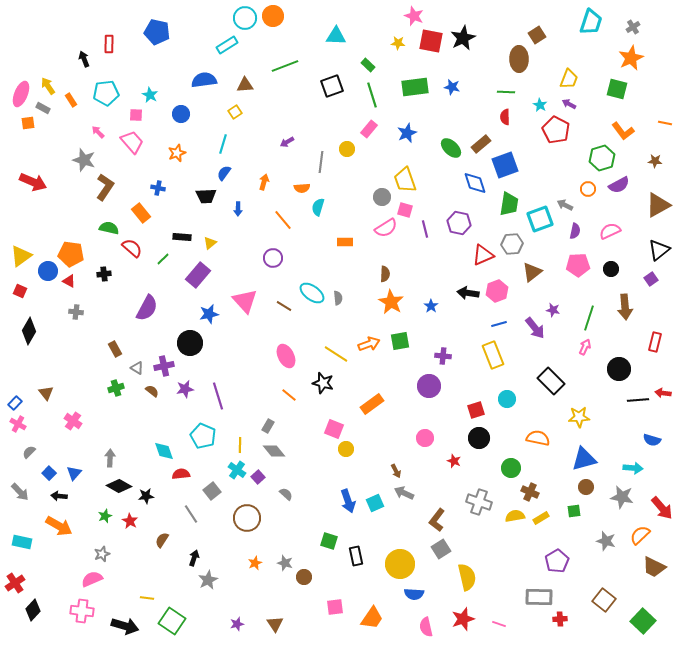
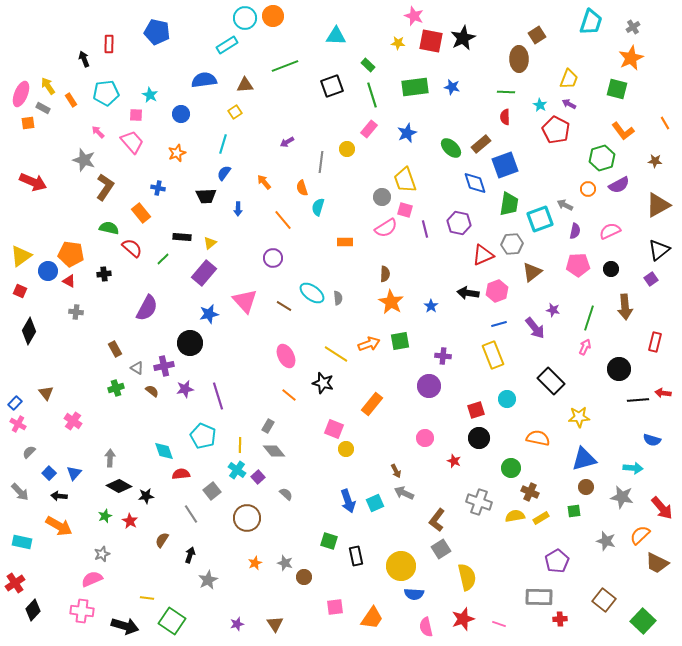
orange line at (665, 123): rotated 48 degrees clockwise
orange arrow at (264, 182): rotated 56 degrees counterclockwise
orange semicircle at (302, 188): rotated 77 degrees clockwise
purple rectangle at (198, 275): moved 6 px right, 2 px up
orange rectangle at (372, 404): rotated 15 degrees counterclockwise
black arrow at (194, 558): moved 4 px left, 3 px up
yellow circle at (400, 564): moved 1 px right, 2 px down
brown trapezoid at (654, 567): moved 3 px right, 4 px up
